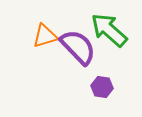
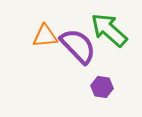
orange triangle: rotated 12 degrees clockwise
purple semicircle: moved 1 px up
